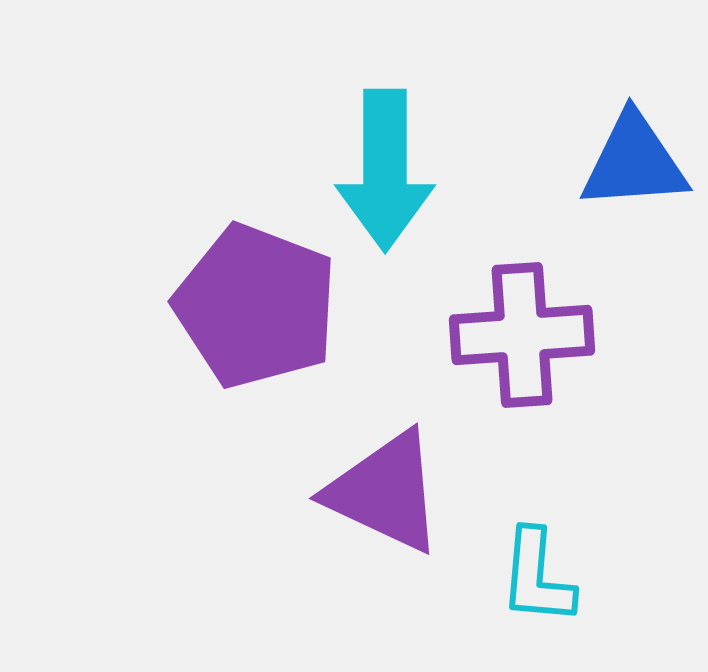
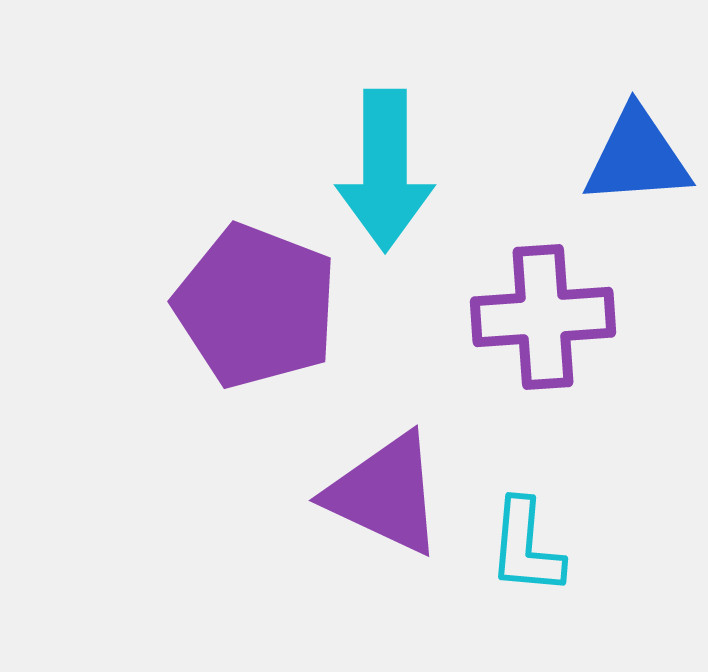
blue triangle: moved 3 px right, 5 px up
purple cross: moved 21 px right, 18 px up
purple triangle: moved 2 px down
cyan L-shape: moved 11 px left, 30 px up
